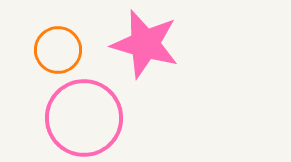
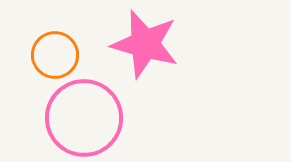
orange circle: moved 3 px left, 5 px down
